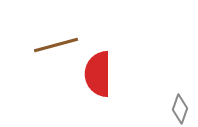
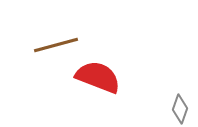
red semicircle: moved 3 px down; rotated 111 degrees clockwise
